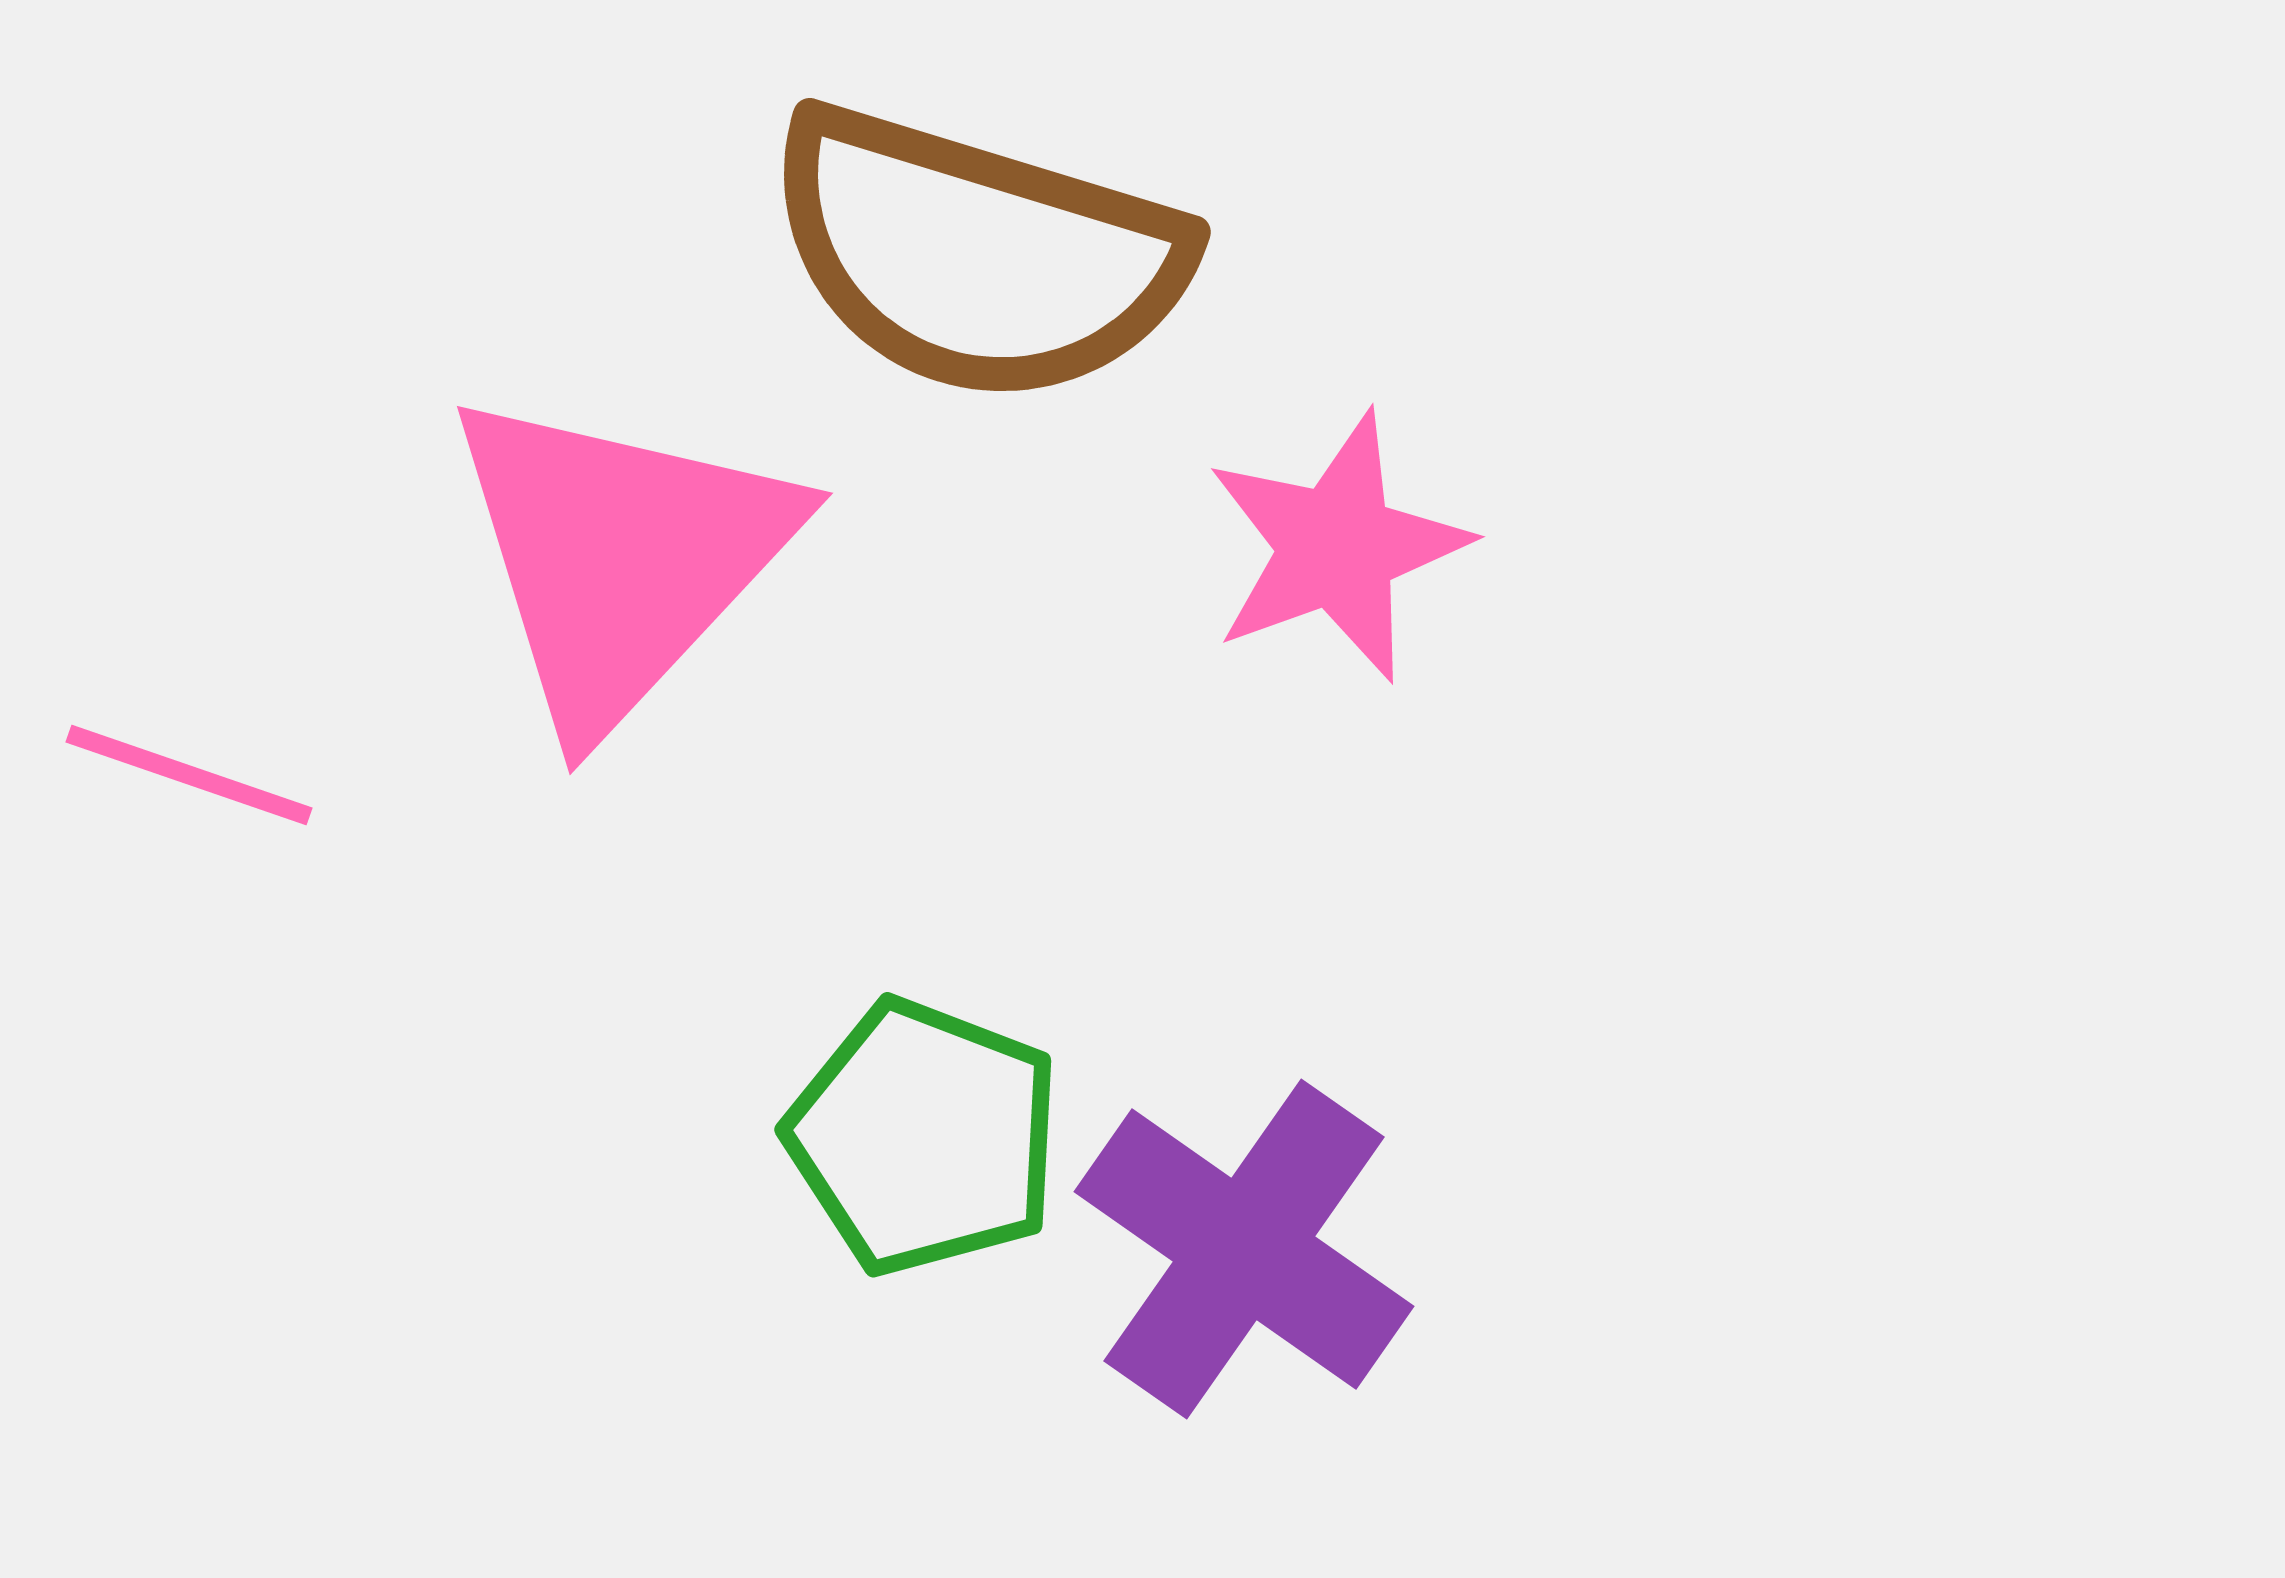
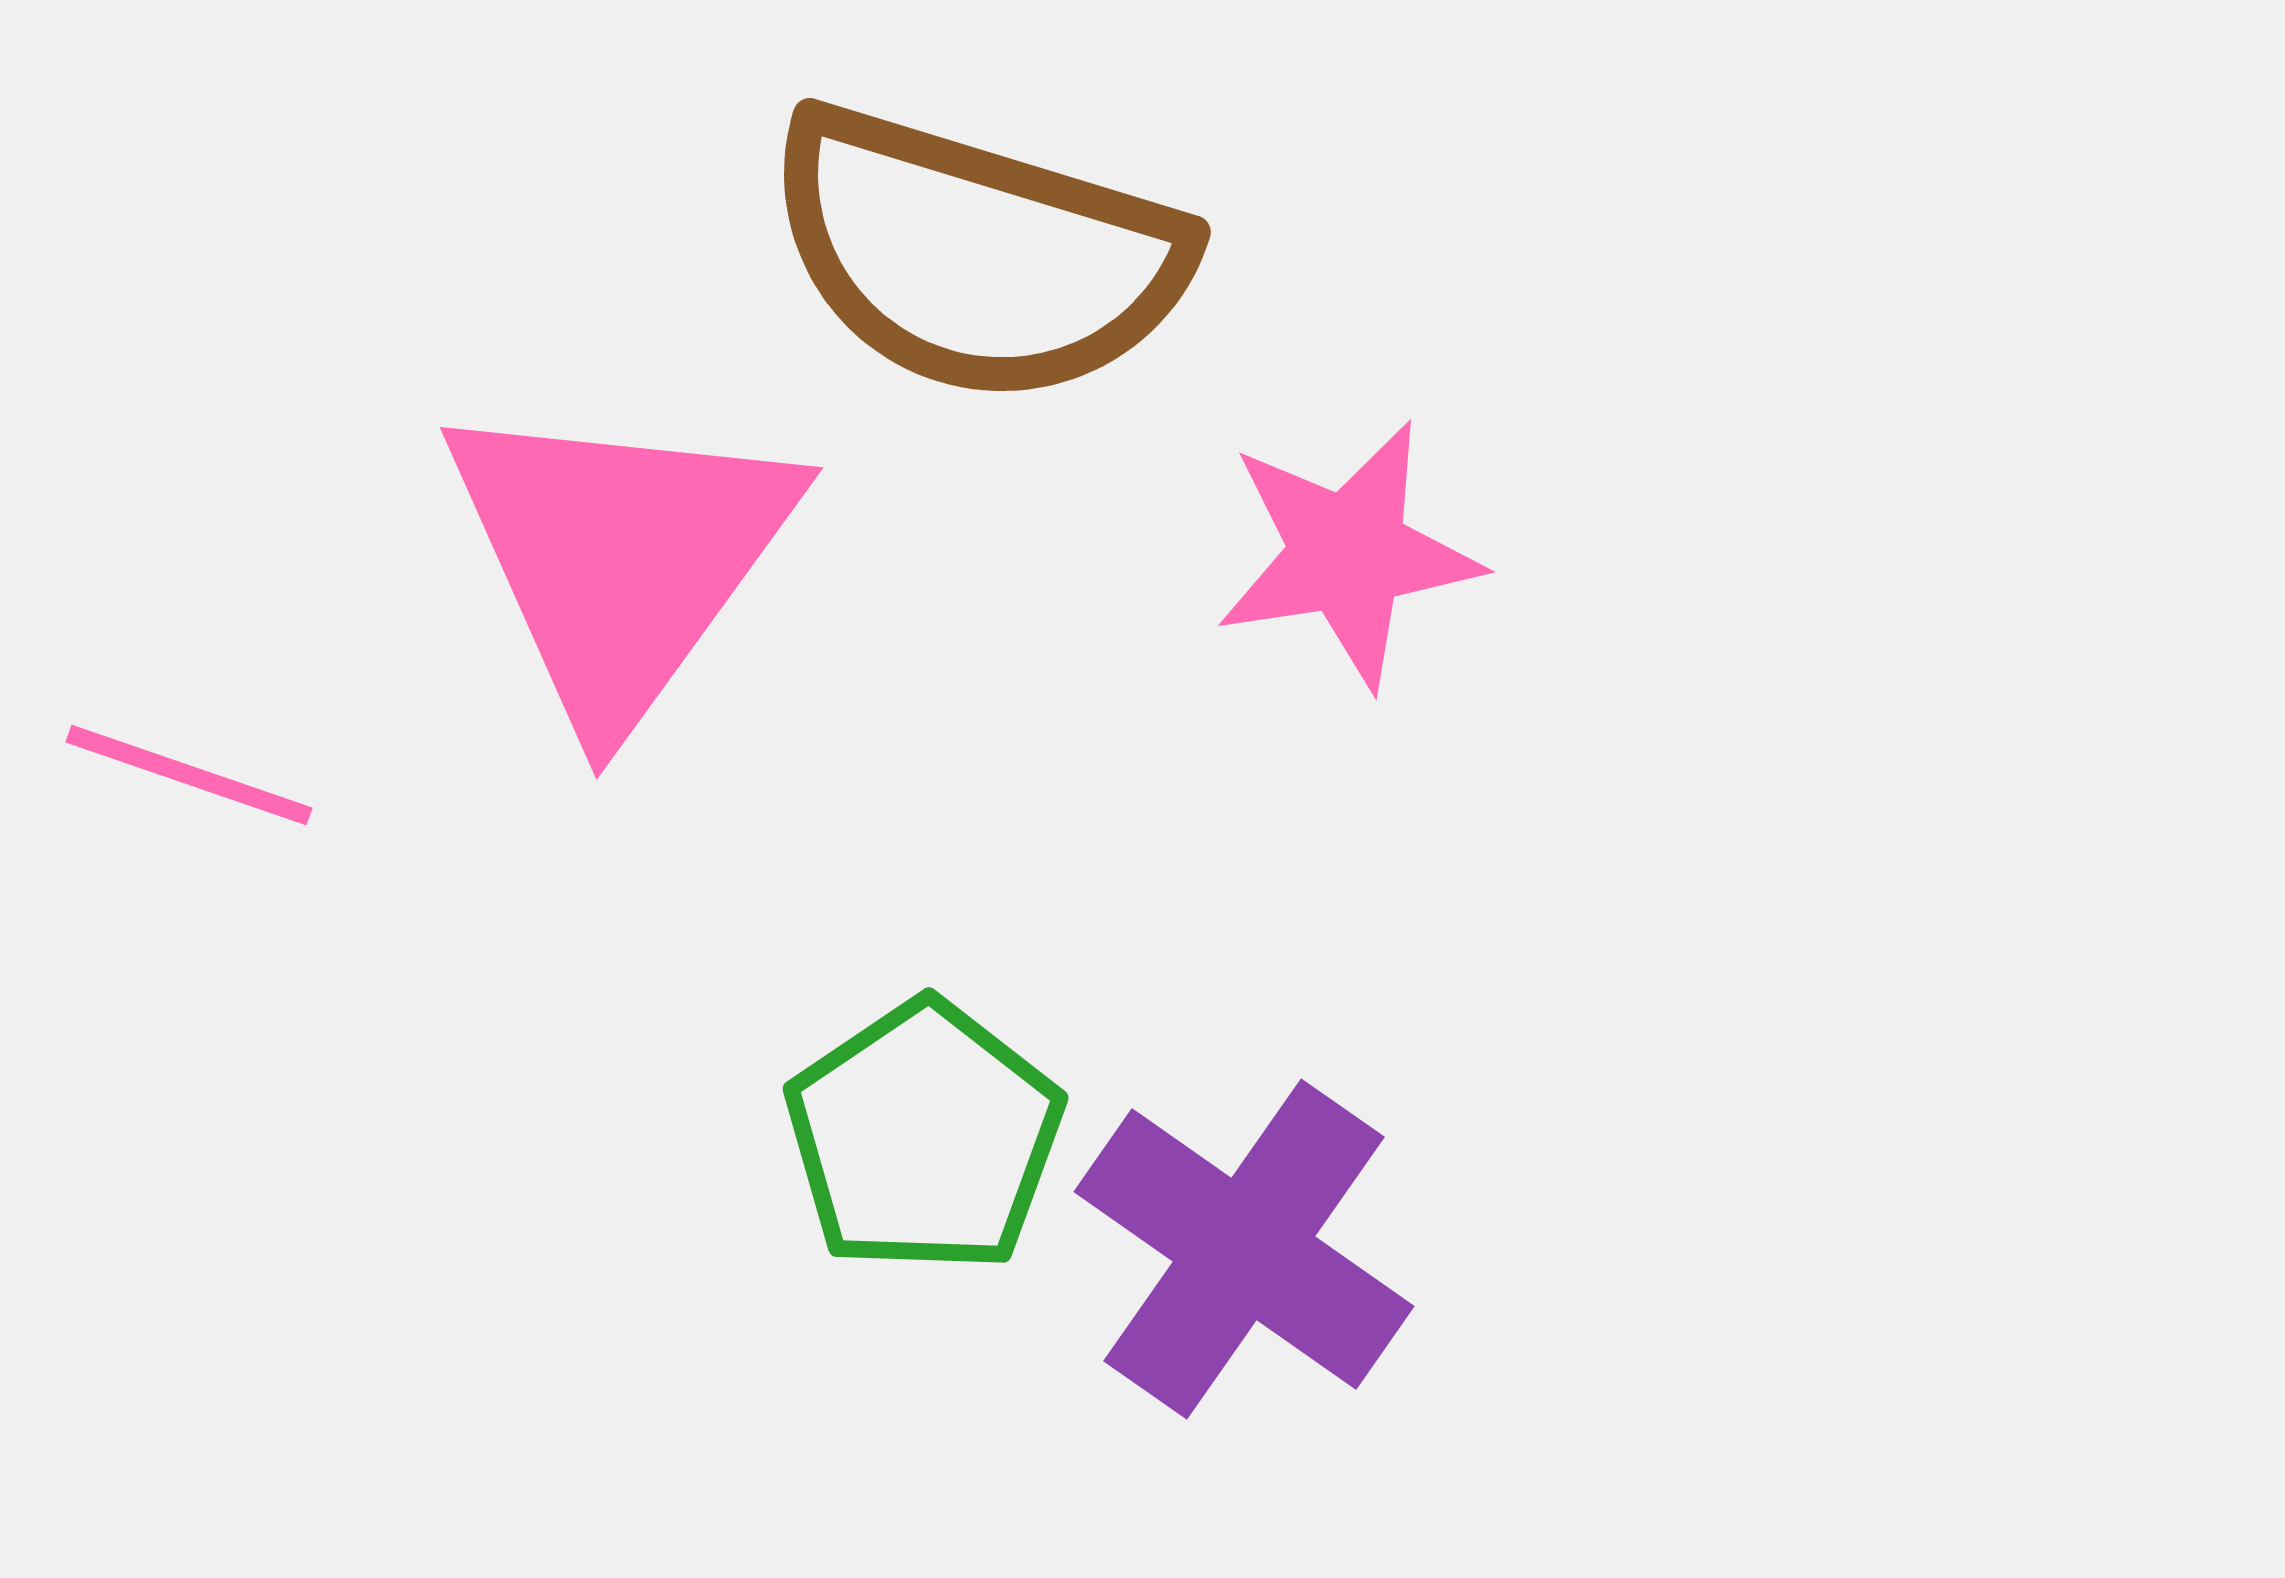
pink star: moved 11 px right, 7 px down; rotated 11 degrees clockwise
pink triangle: rotated 7 degrees counterclockwise
green pentagon: rotated 17 degrees clockwise
